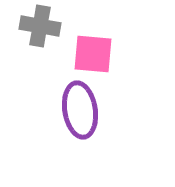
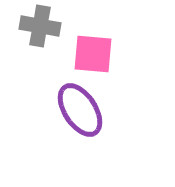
purple ellipse: rotated 24 degrees counterclockwise
